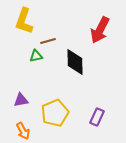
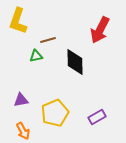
yellow L-shape: moved 6 px left
brown line: moved 1 px up
purple rectangle: rotated 36 degrees clockwise
